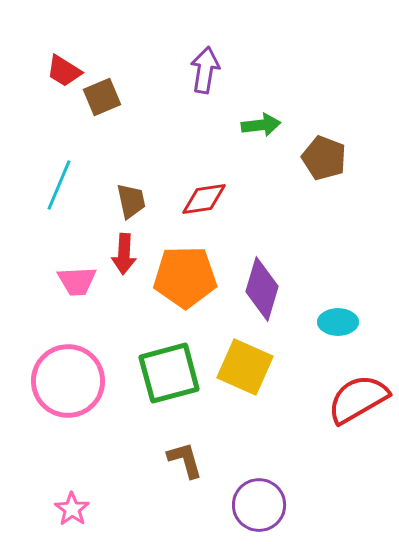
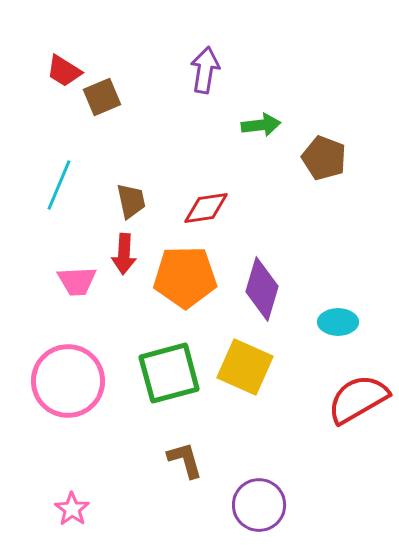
red diamond: moved 2 px right, 9 px down
